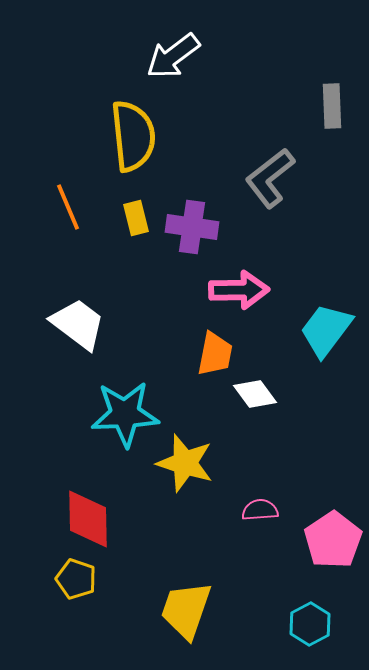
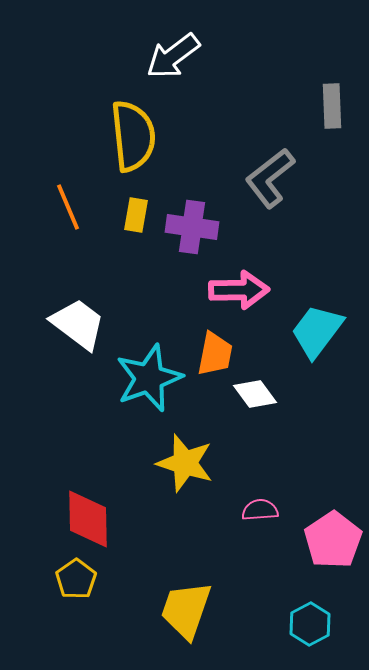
yellow rectangle: moved 3 px up; rotated 24 degrees clockwise
cyan trapezoid: moved 9 px left, 1 px down
cyan star: moved 24 px right, 36 px up; rotated 18 degrees counterclockwise
yellow pentagon: rotated 18 degrees clockwise
